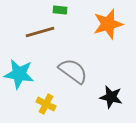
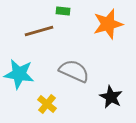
green rectangle: moved 3 px right, 1 px down
brown line: moved 1 px left, 1 px up
gray semicircle: moved 1 px right; rotated 12 degrees counterclockwise
black star: rotated 15 degrees clockwise
yellow cross: moved 1 px right; rotated 12 degrees clockwise
